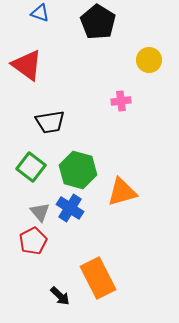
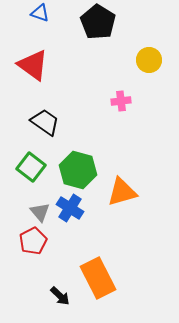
red triangle: moved 6 px right
black trapezoid: moved 5 px left; rotated 136 degrees counterclockwise
